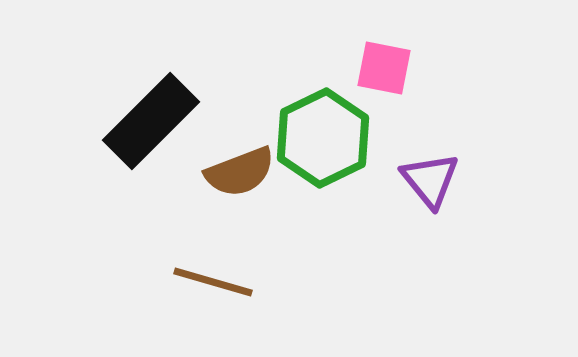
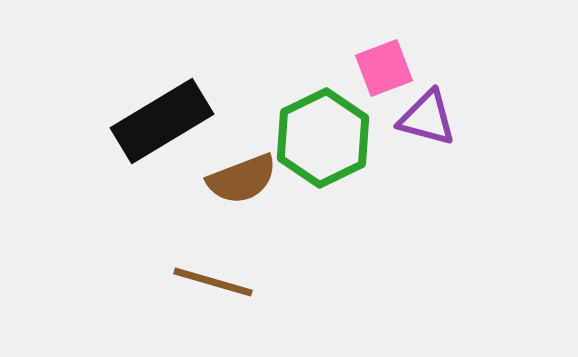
pink square: rotated 32 degrees counterclockwise
black rectangle: moved 11 px right; rotated 14 degrees clockwise
brown semicircle: moved 2 px right, 7 px down
purple triangle: moved 3 px left, 62 px up; rotated 36 degrees counterclockwise
